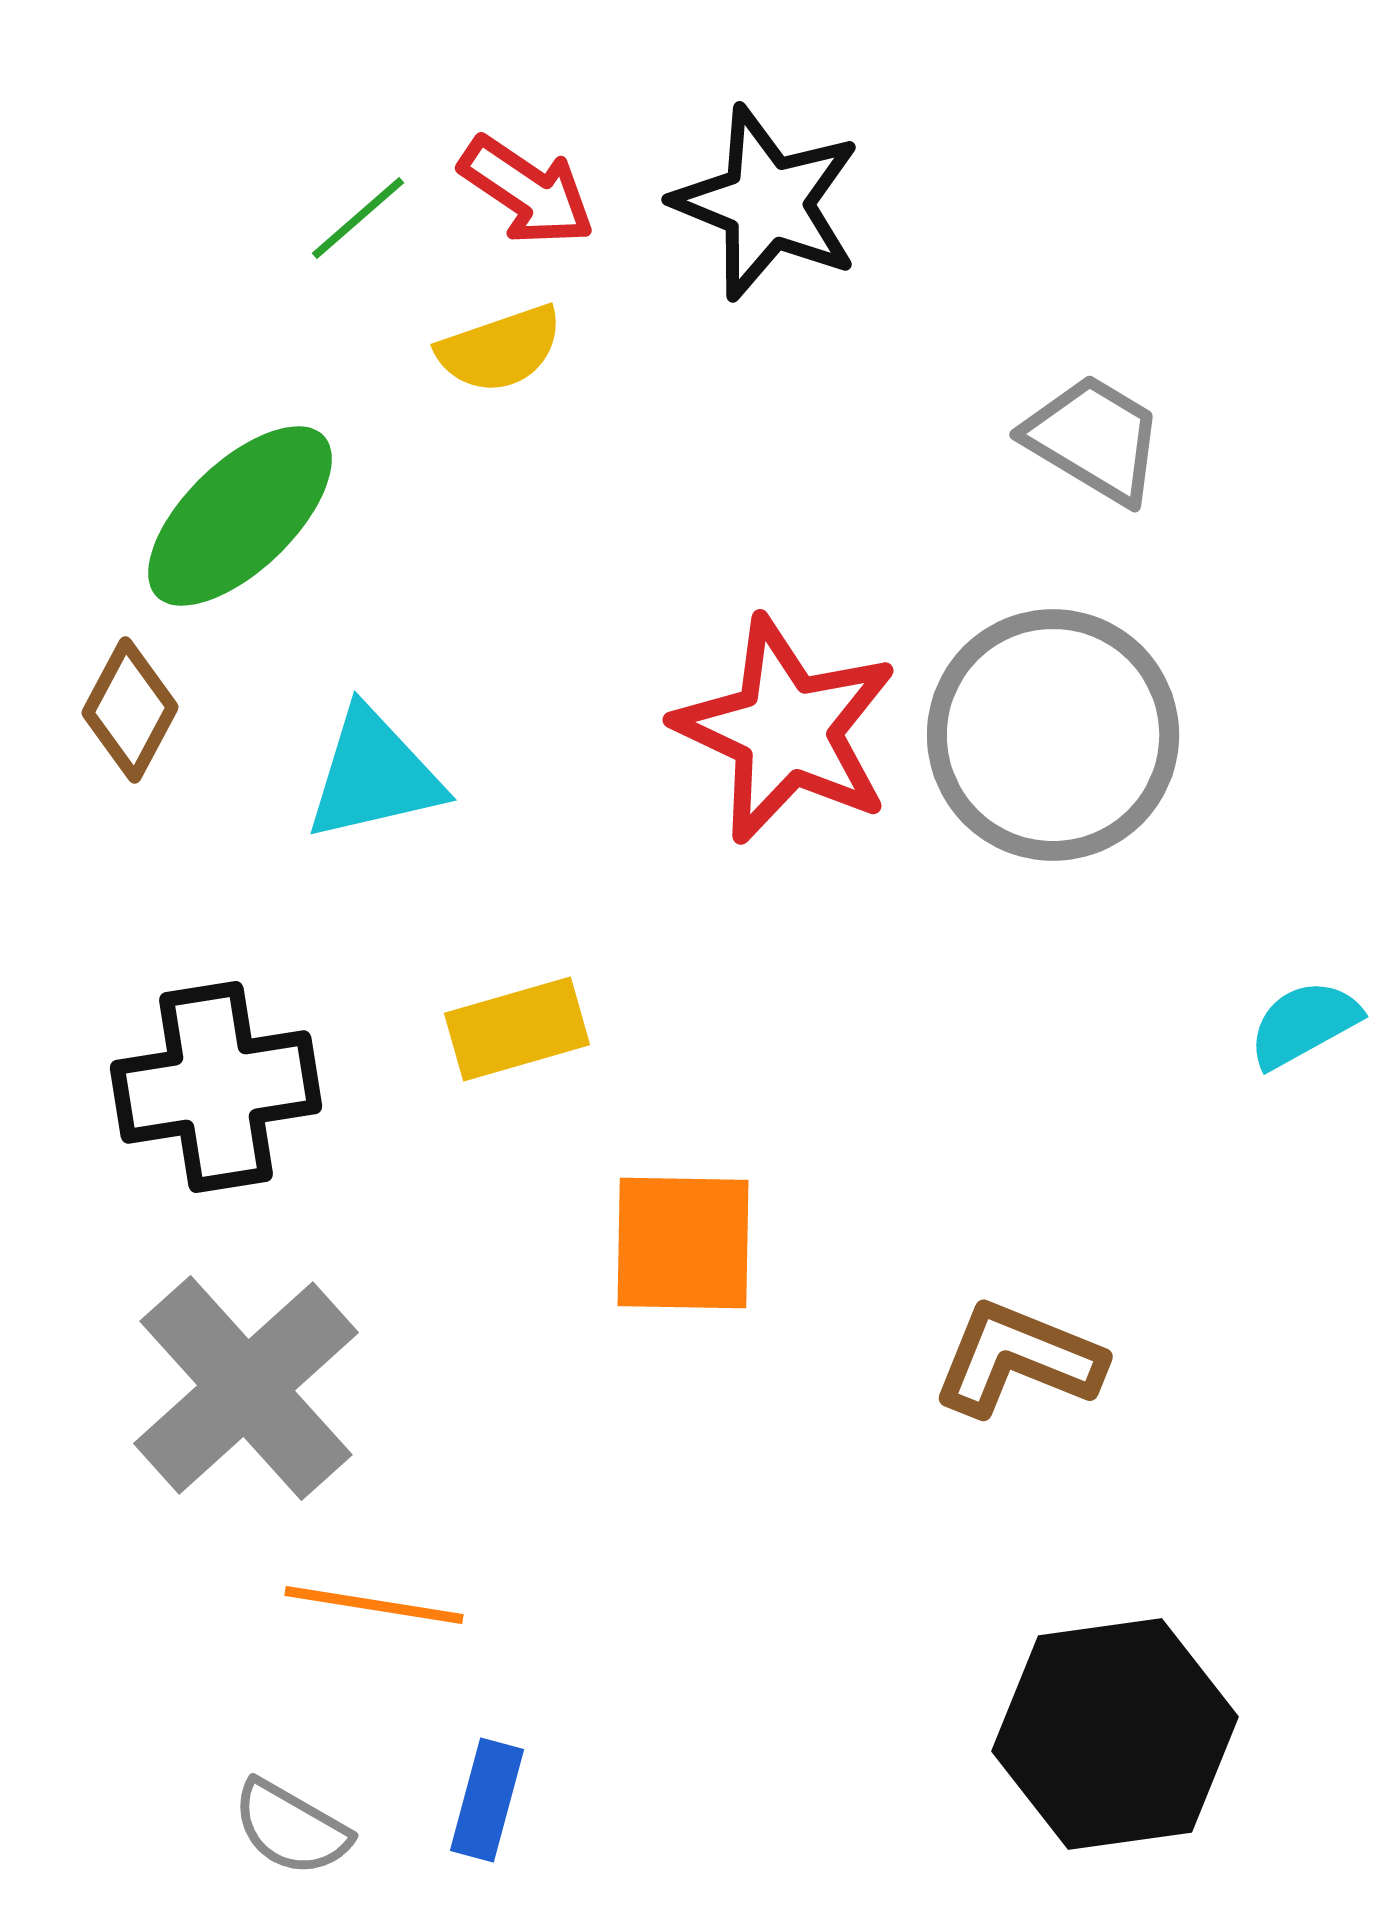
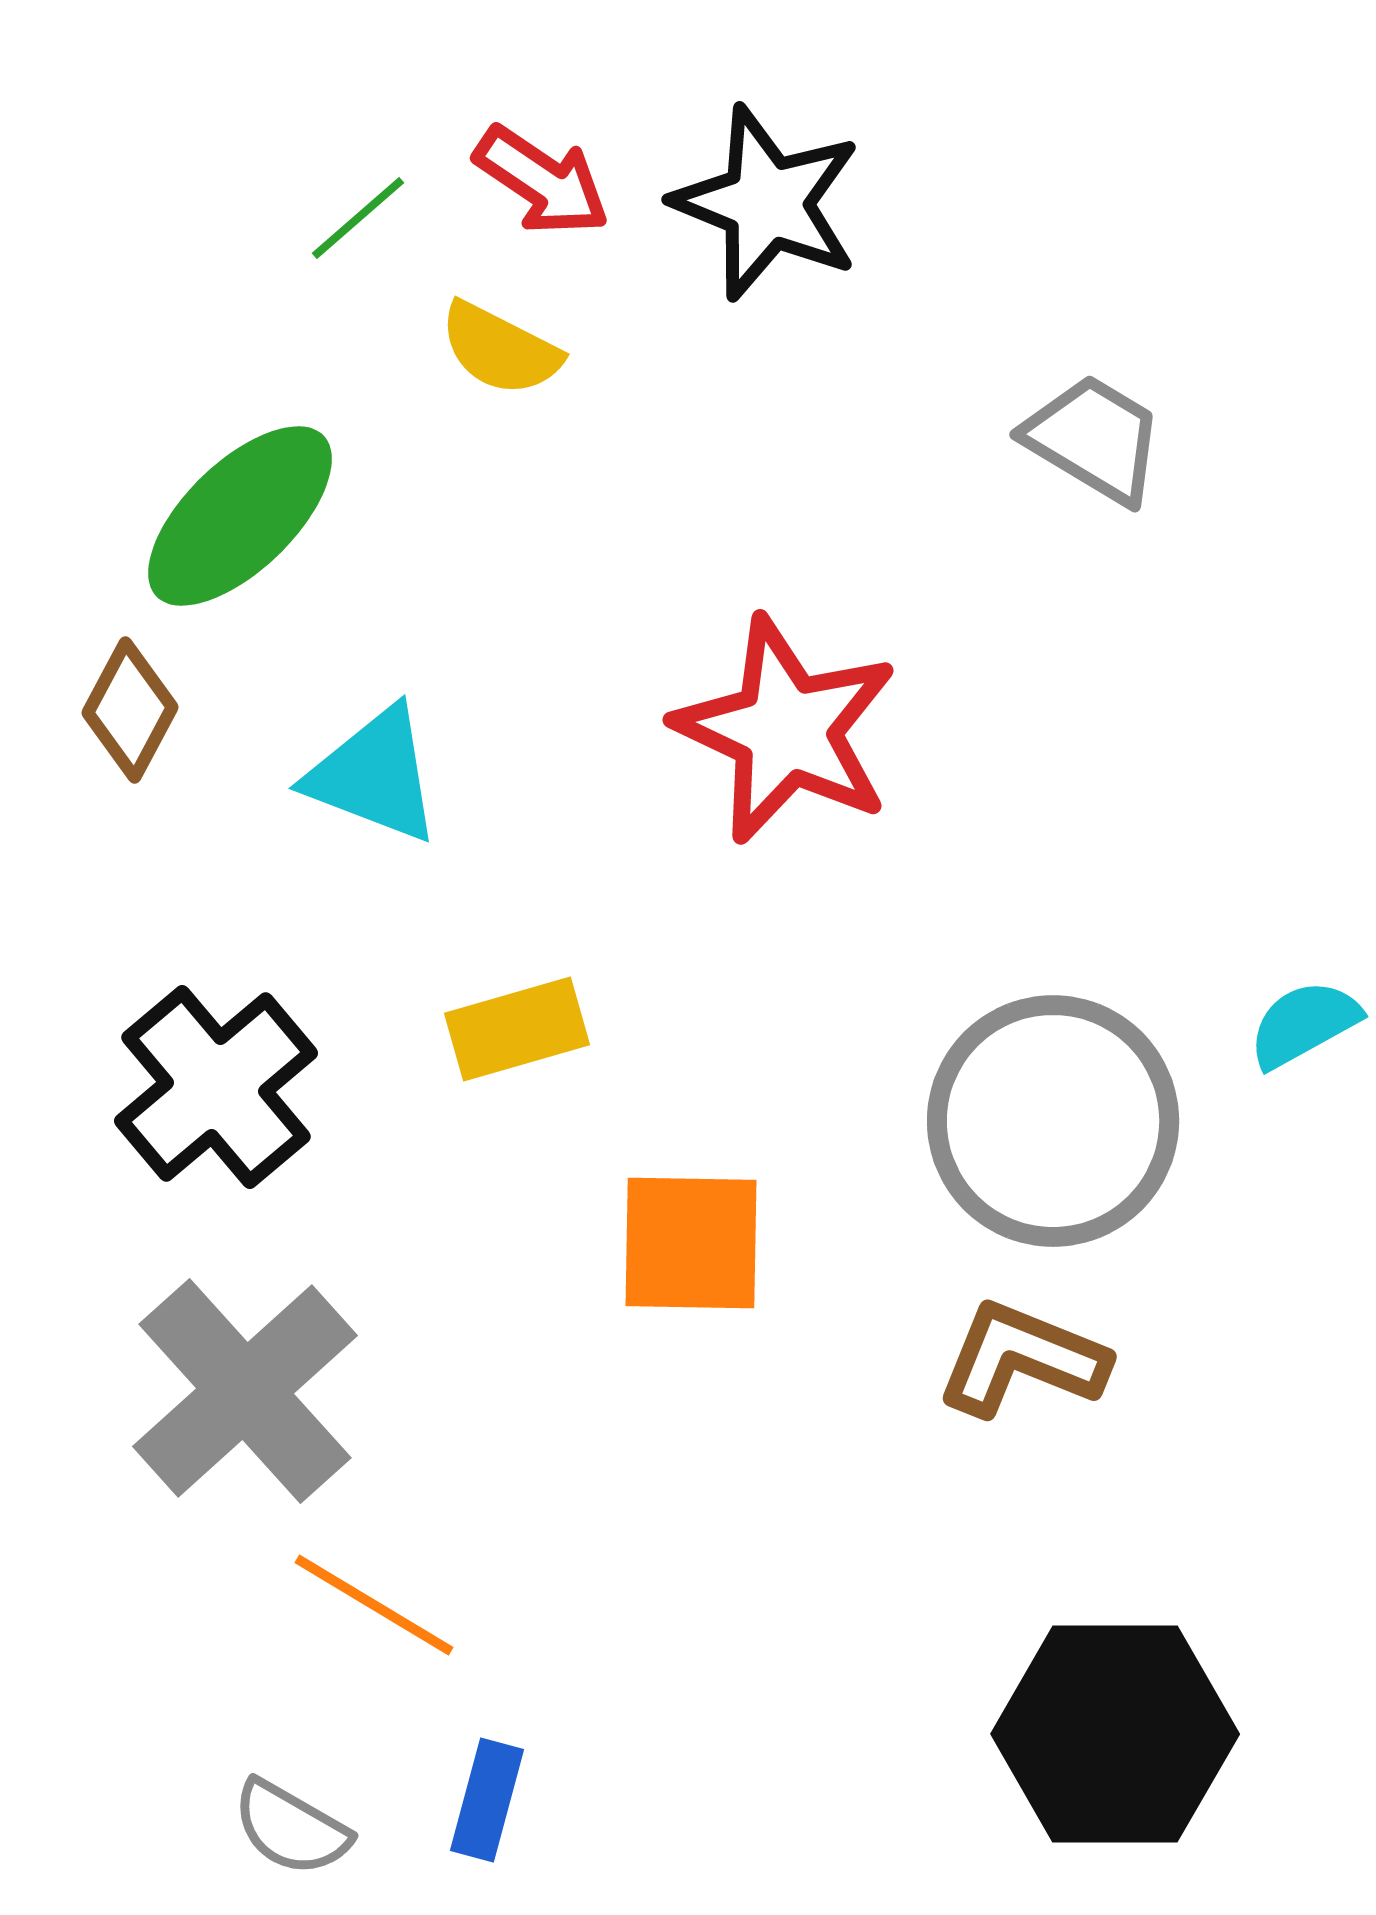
red arrow: moved 15 px right, 10 px up
yellow semicircle: rotated 46 degrees clockwise
gray circle: moved 386 px down
cyan triangle: rotated 34 degrees clockwise
black cross: rotated 31 degrees counterclockwise
orange square: moved 8 px right
brown L-shape: moved 4 px right
gray cross: moved 1 px left, 3 px down
orange line: rotated 22 degrees clockwise
black hexagon: rotated 8 degrees clockwise
